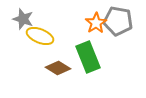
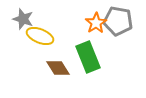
brown diamond: rotated 25 degrees clockwise
